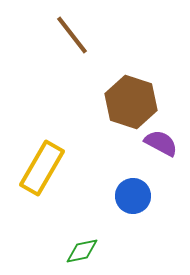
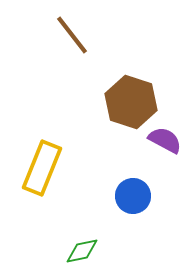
purple semicircle: moved 4 px right, 3 px up
yellow rectangle: rotated 8 degrees counterclockwise
